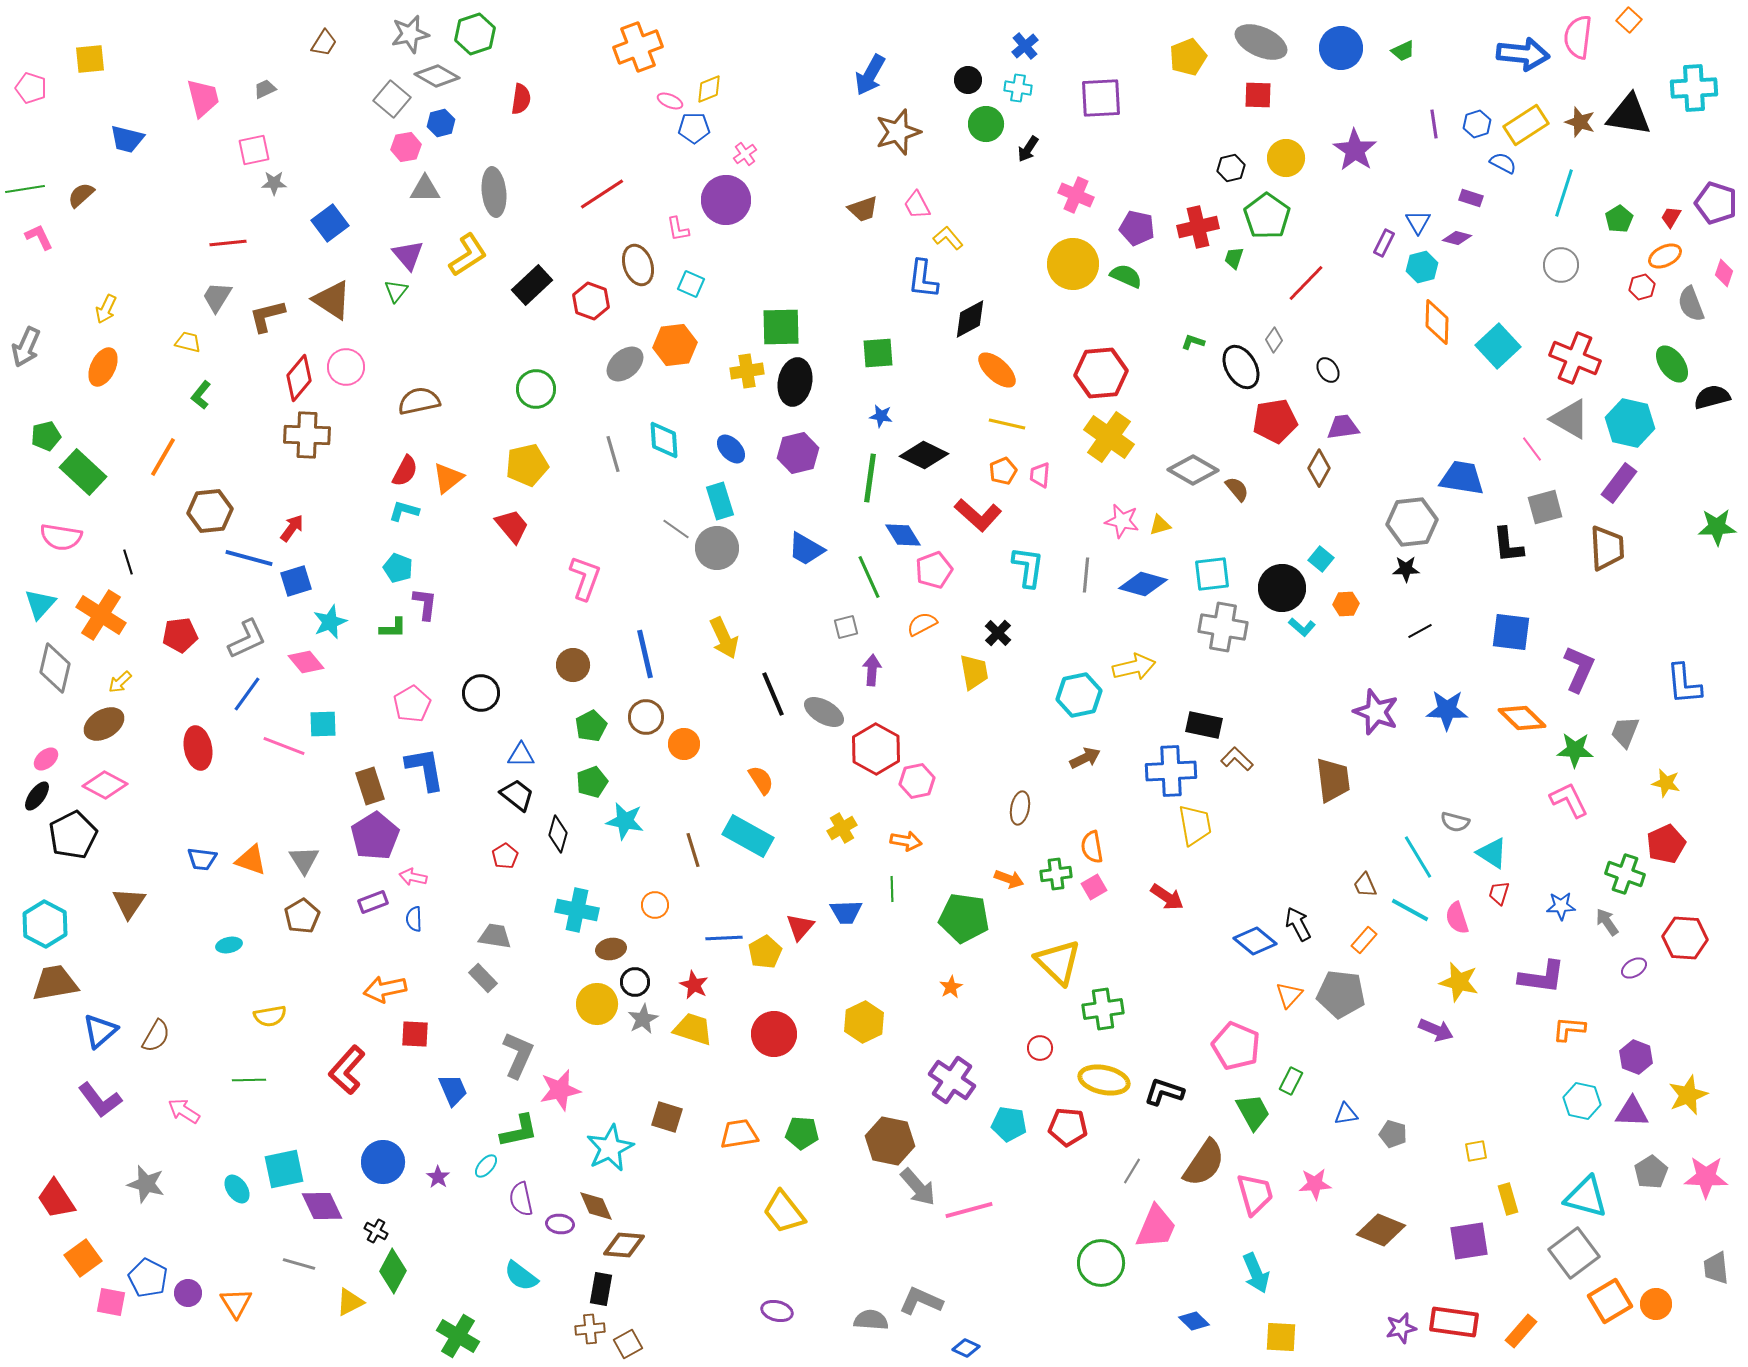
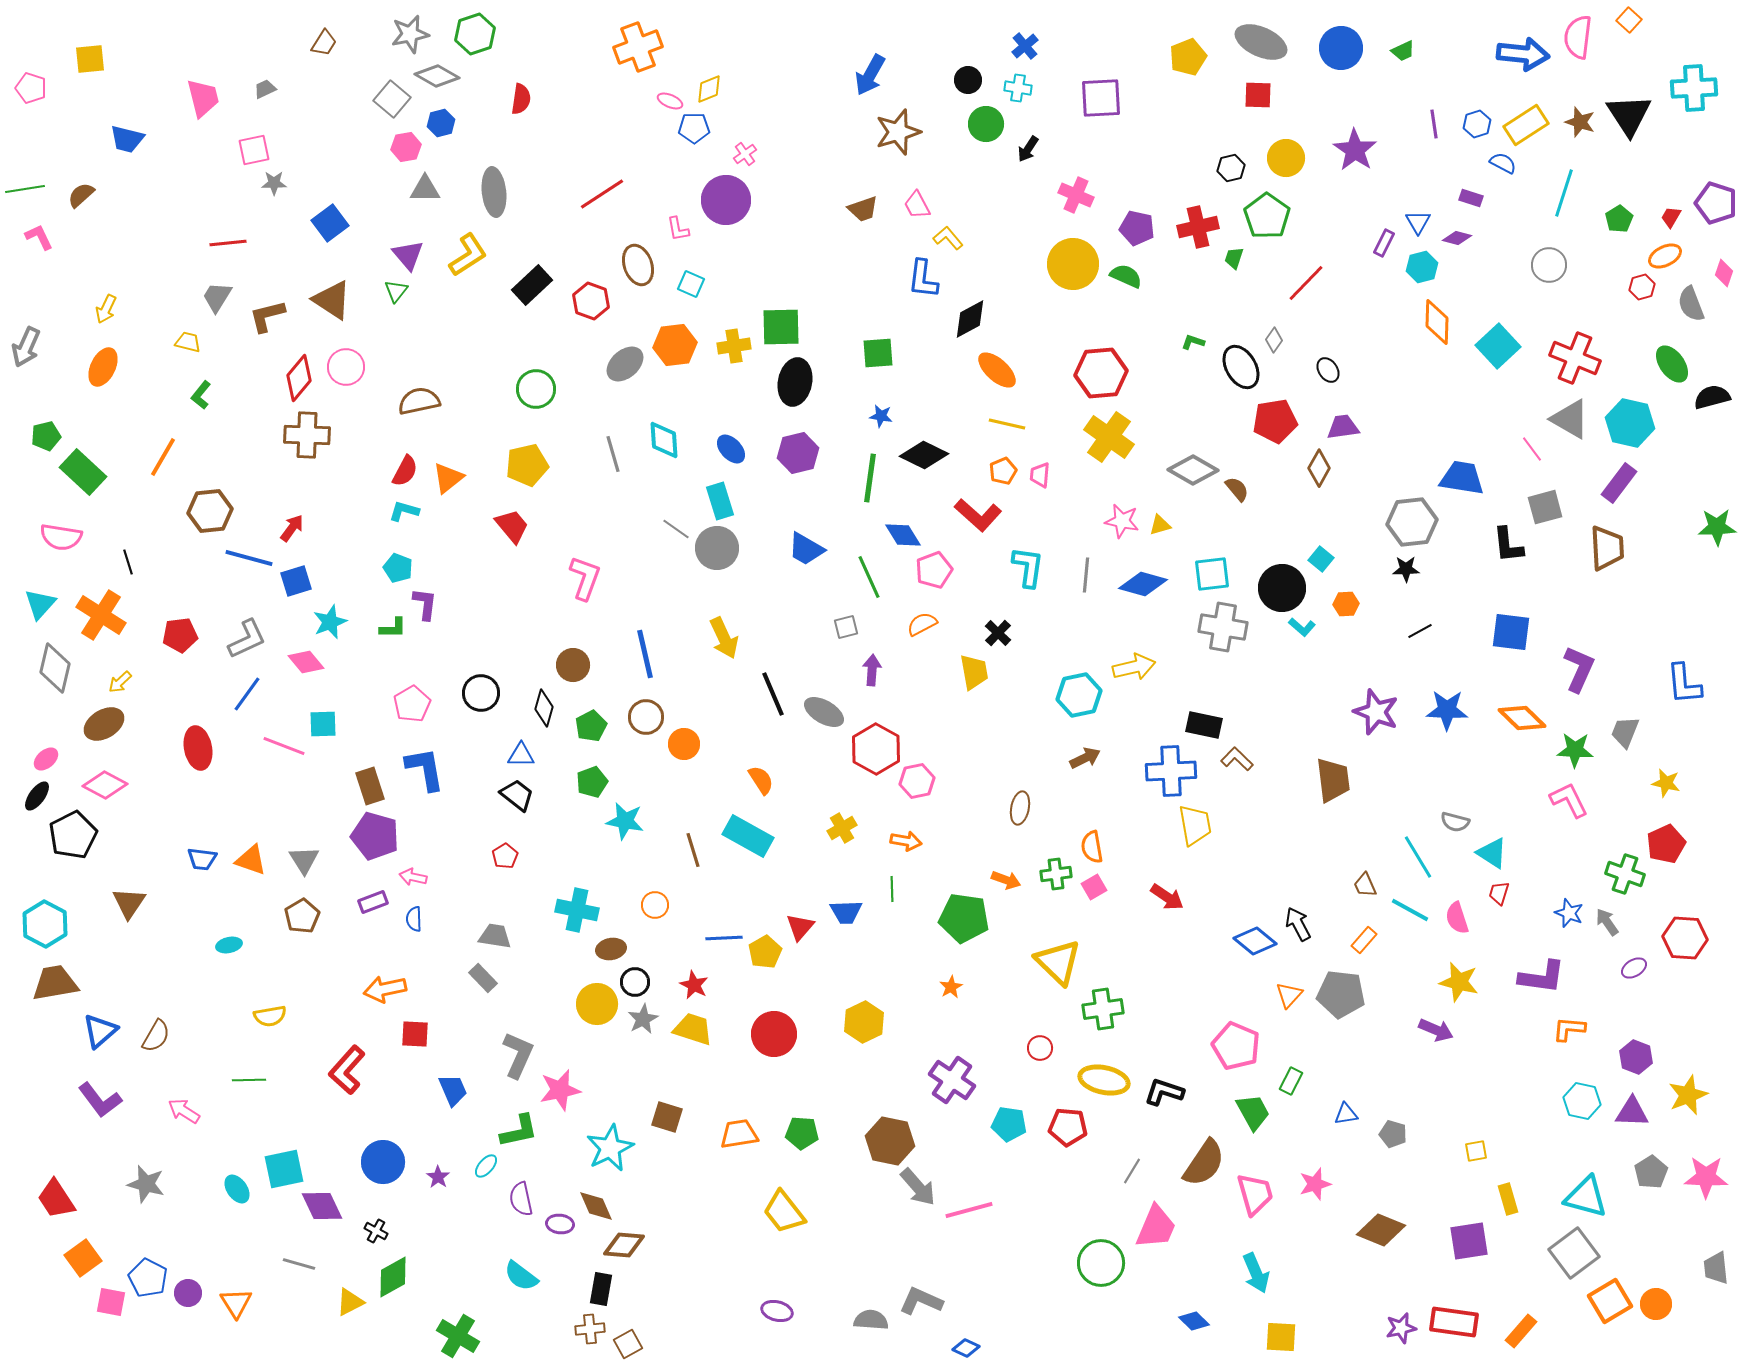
black triangle at (1629, 115): rotated 48 degrees clockwise
gray circle at (1561, 265): moved 12 px left
yellow cross at (747, 371): moved 13 px left, 25 px up
black diamond at (558, 834): moved 14 px left, 126 px up
purple pentagon at (375, 836): rotated 24 degrees counterclockwise
orange arrow at (1009, 879): moved 3 px left, 1 px down
blue star at (1561, 906): moved 8 px right, 7 px down; rotated 24 degrees clockwise
pink star at (1315, 1184): rotated 12 degrees counterclockwise
green diamond at (393, 1271): moved 6 px down; rotated 33 degrees clockwise
